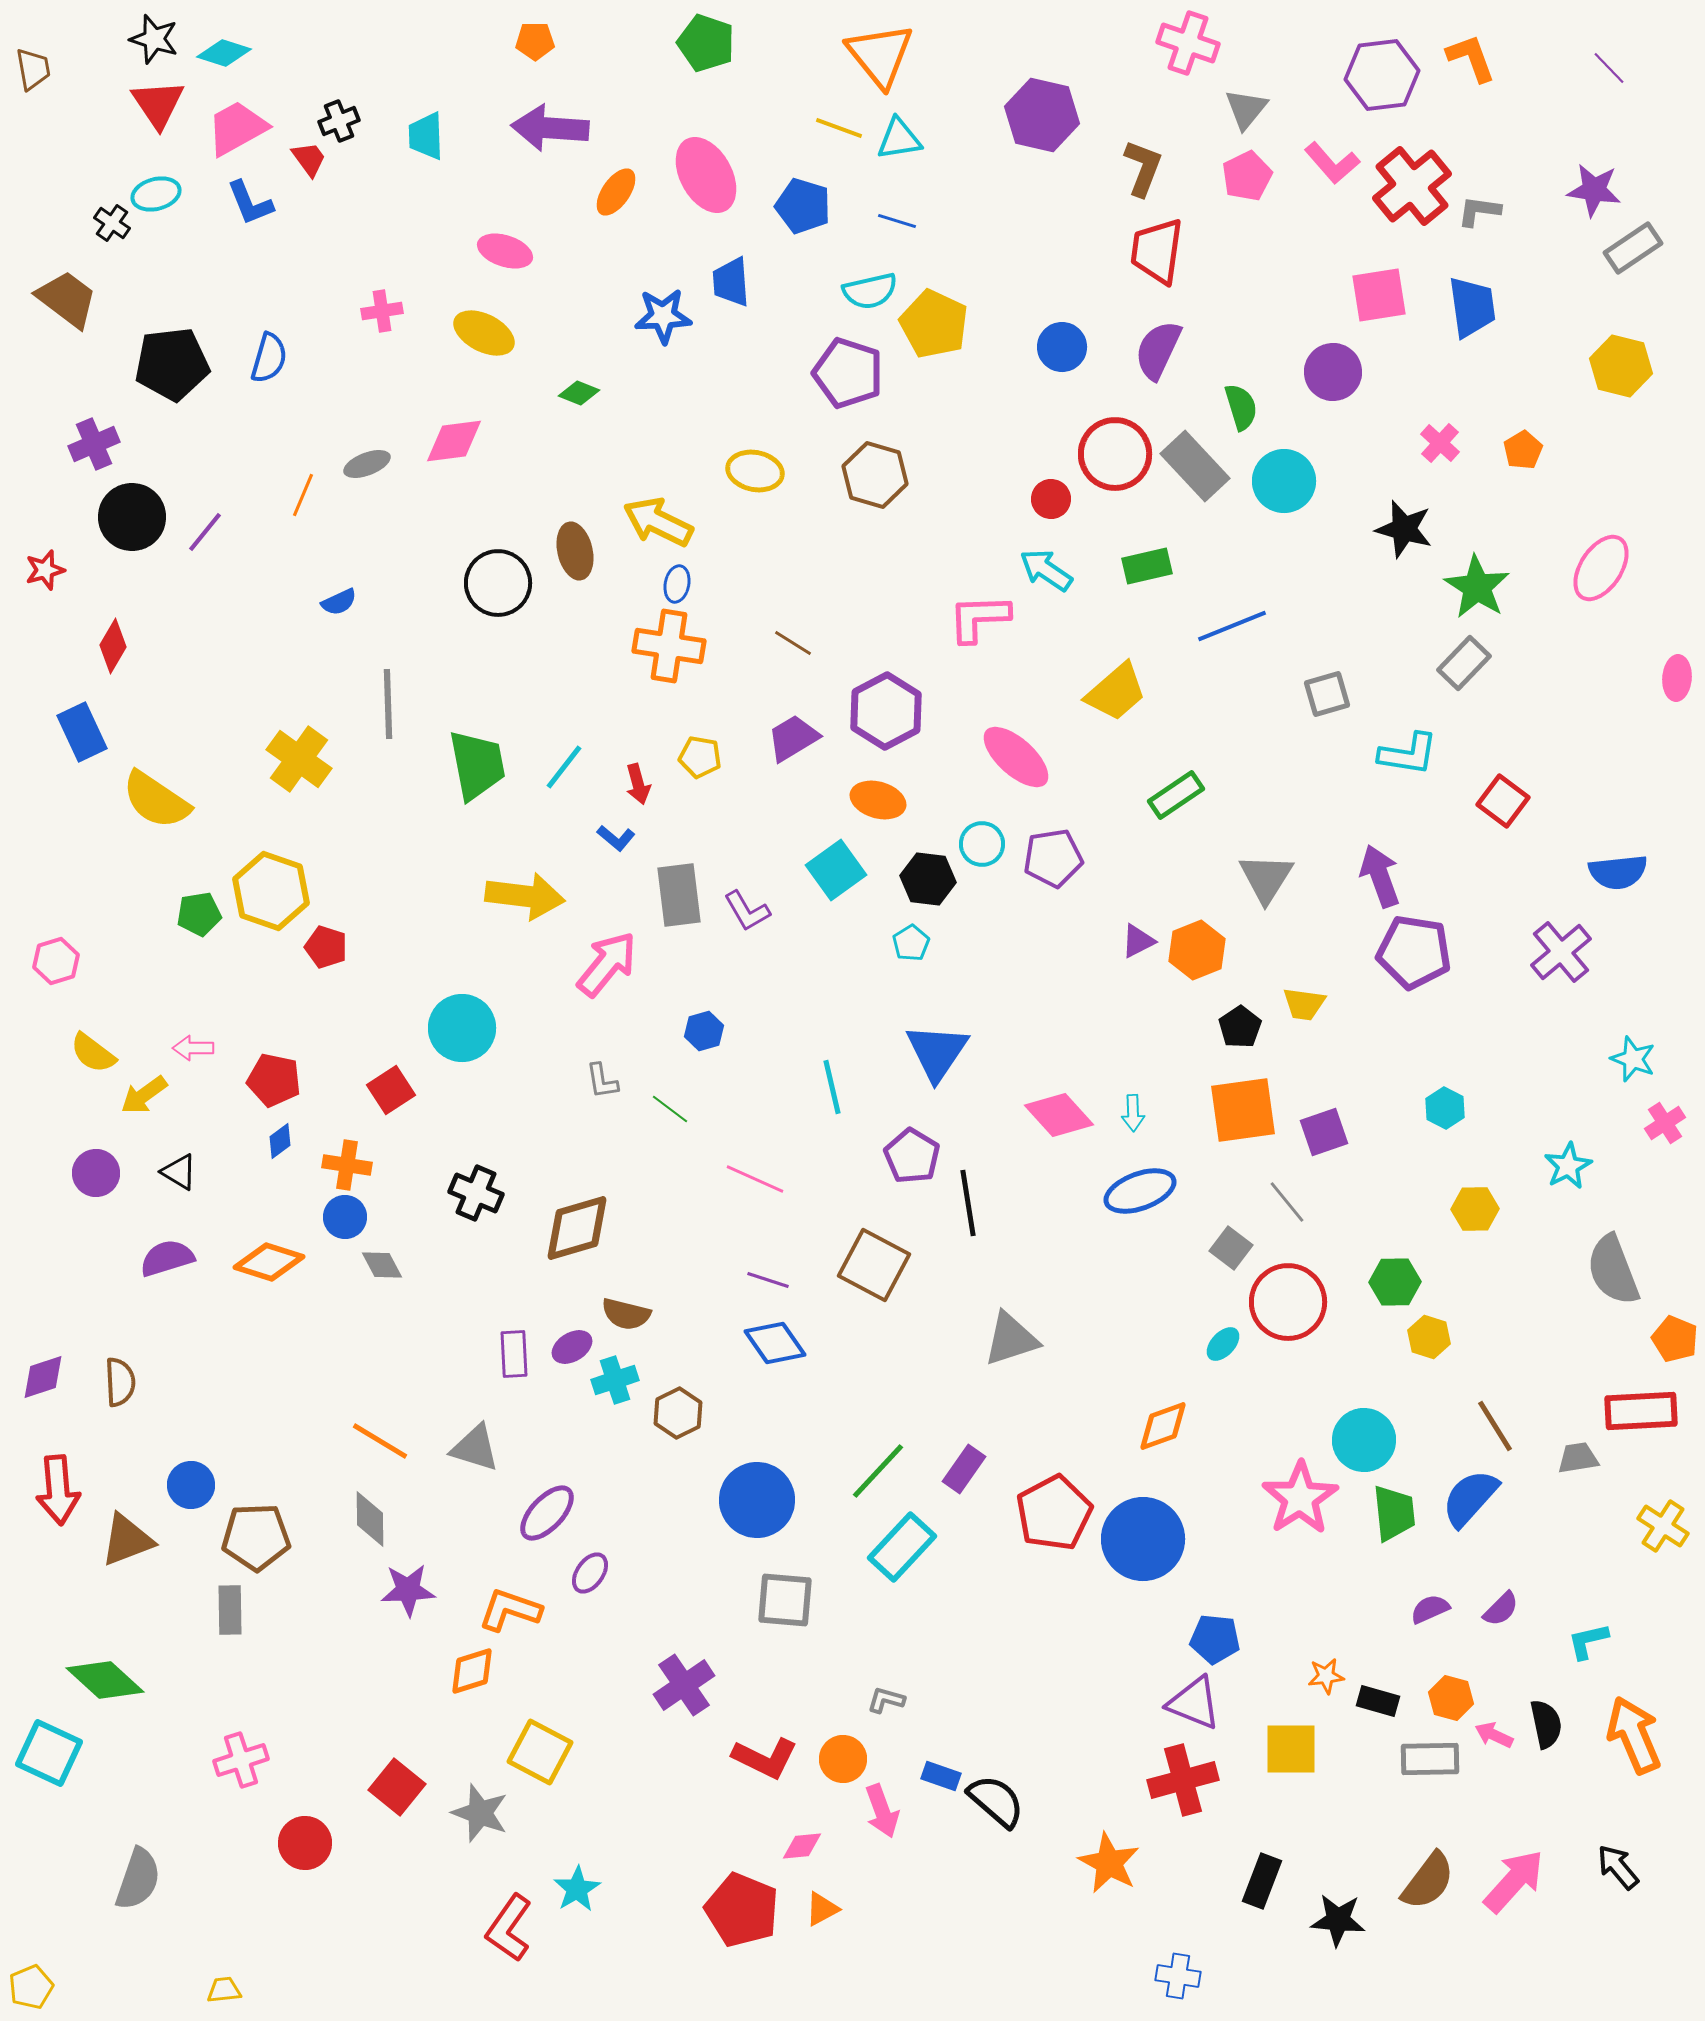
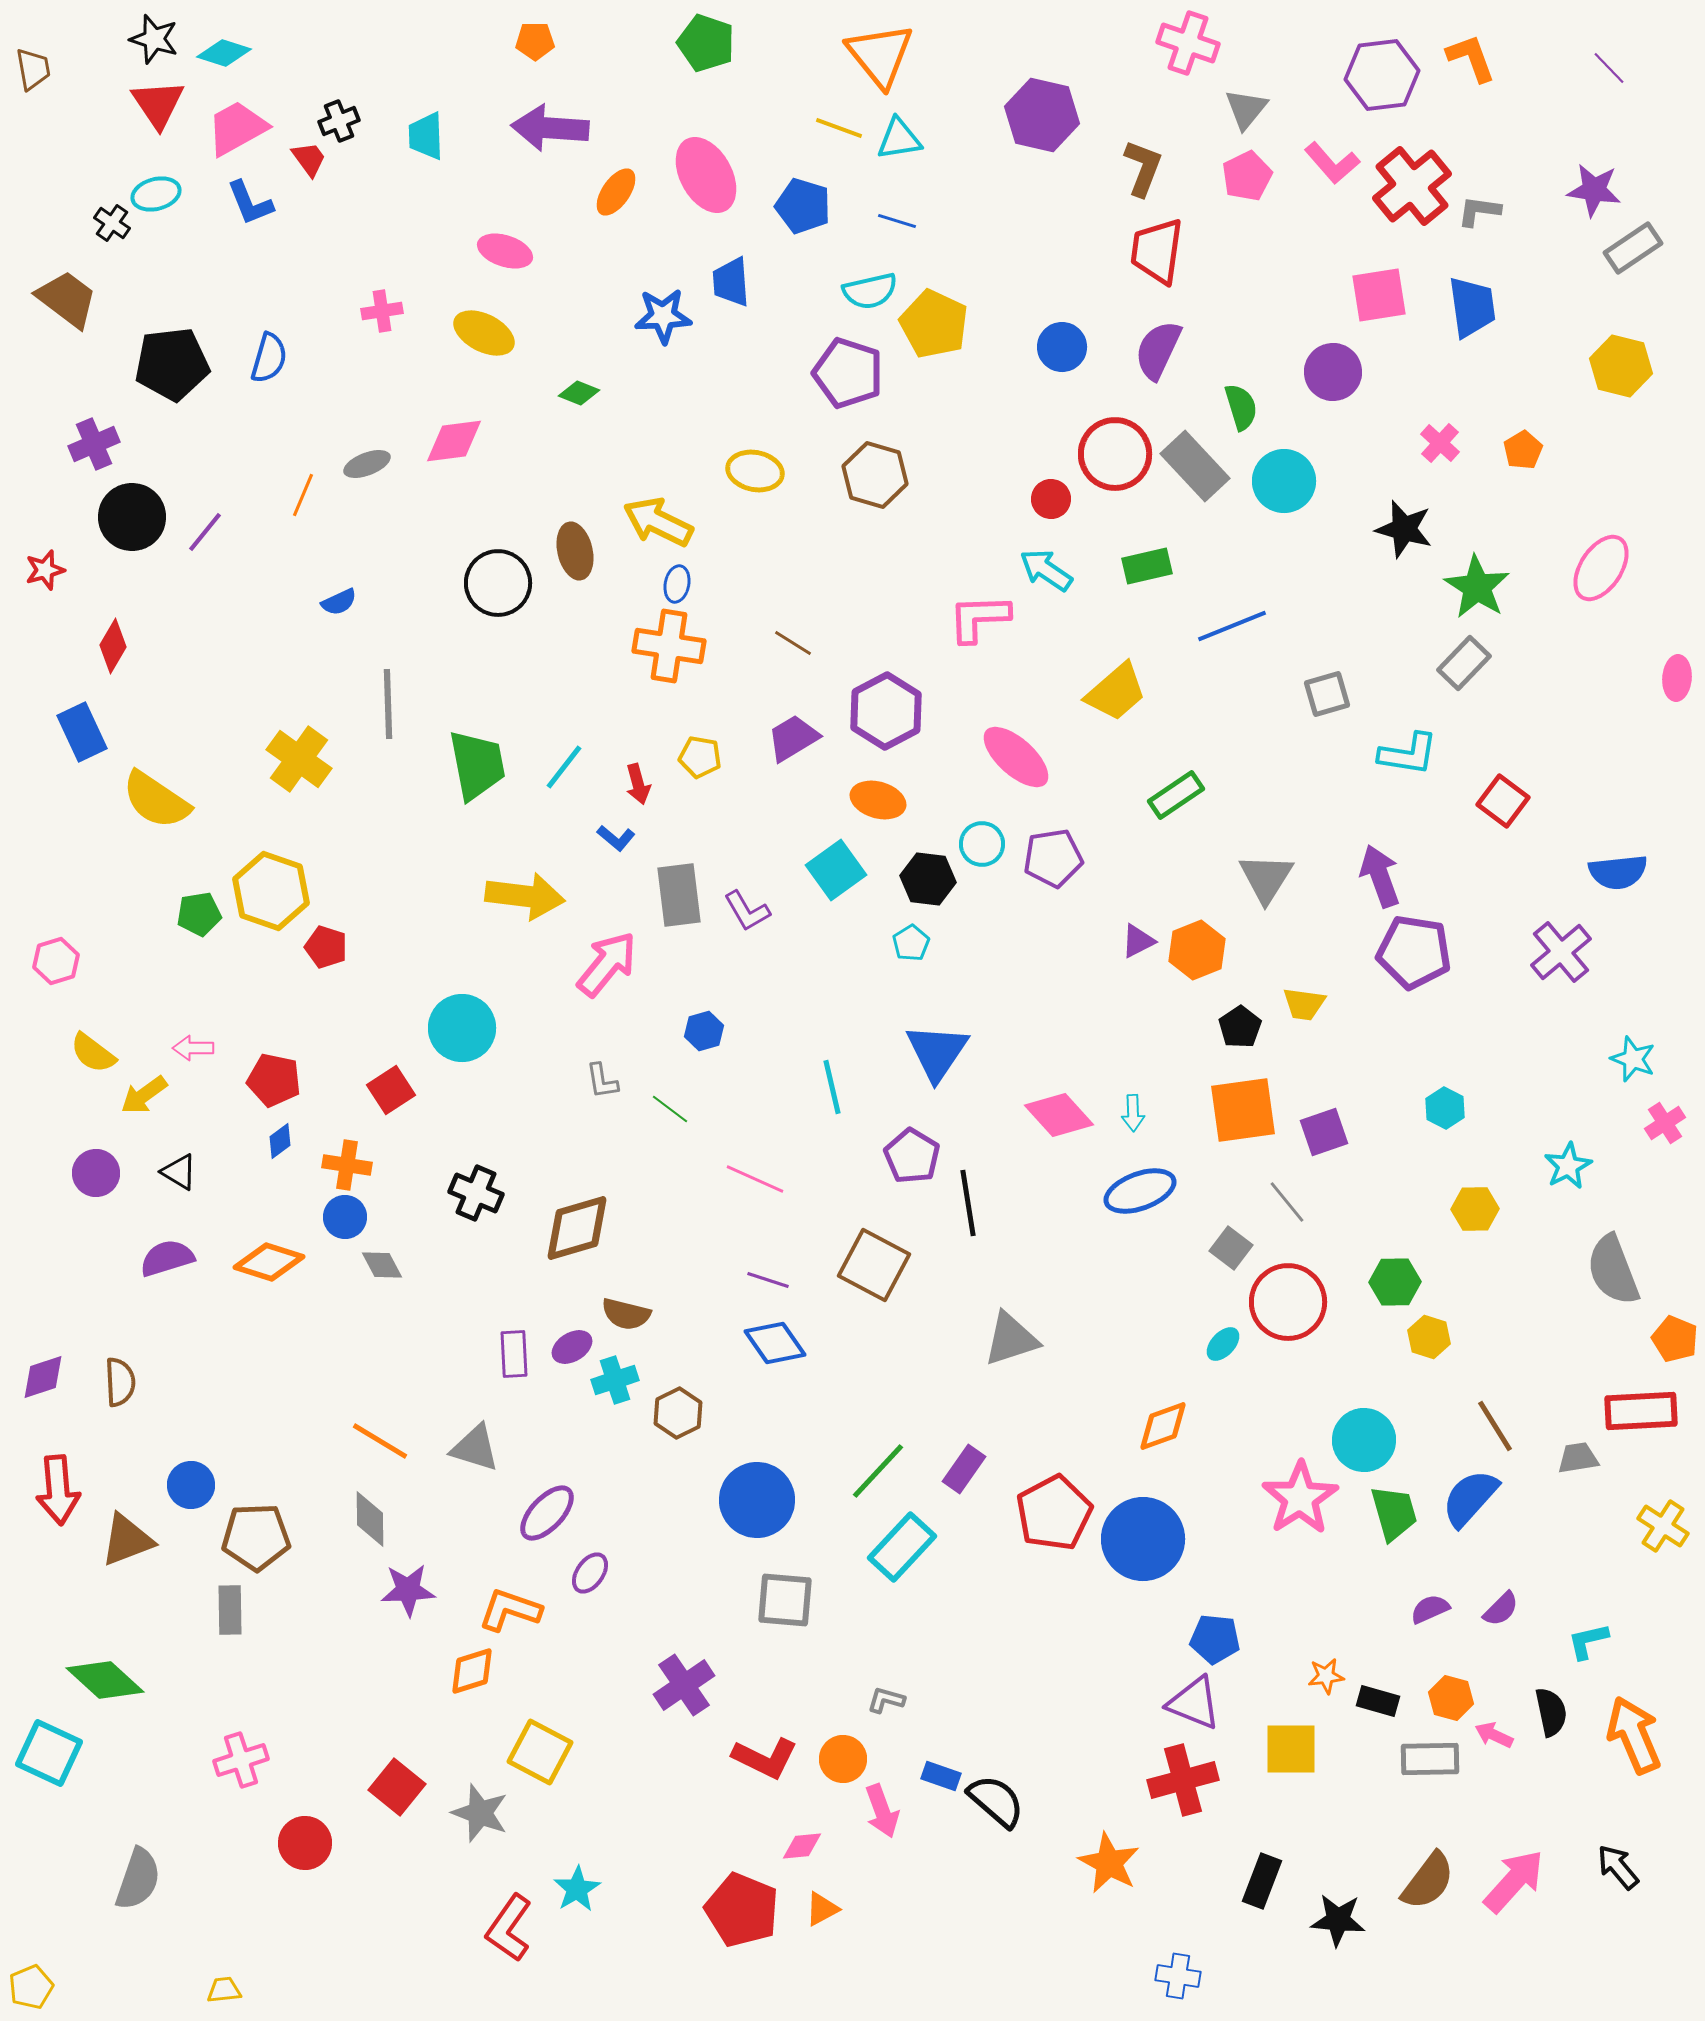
green trapezoid at (1394, 1513): rotated 10 degrees counterclockwise
black semicircle at (1546, 1724): moved 5 px right, 12 px up
